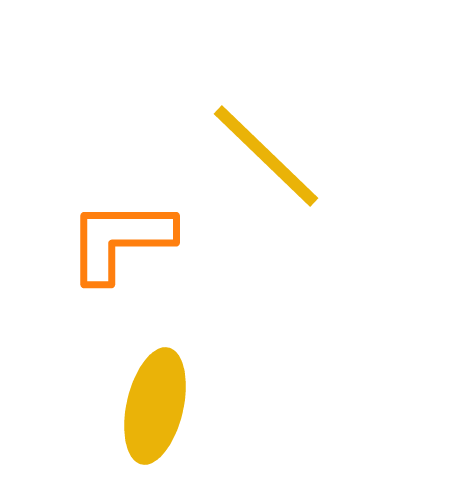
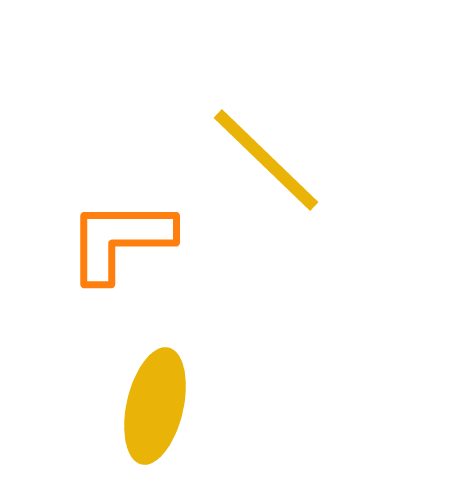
yellow line: moved 4 px down
